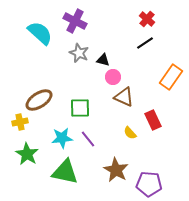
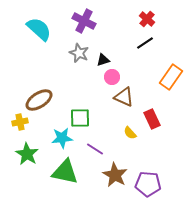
purple cross: moved 9 px right
cyan semicircle: moved 1 px left, 4 px up
black triangle: rotated 32 degrees counterclockwise
pink circle: moved 1 px left
green square: moved 10 px down
red rectangle: moved 1 px left, 1 px up
purple line: moved 7 px right, 10 px down; rotated 18 degrees counterclockwise
brown star: moved 1 px left, 5 px down
purple pentagon: moved 1 px left
